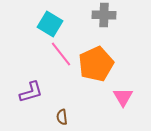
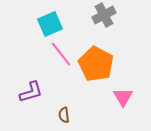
gray cross: rotated 30 degrees counterclockwise
cyan square: rotated 35 degrees clockwise
orange pentagon: rotated 20 degrees counterclockwise
brown semicircle: moved 2 px right, 2 px up
